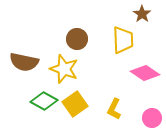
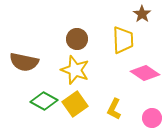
yellow star: moved 11 px right, 1 px down
